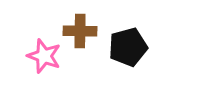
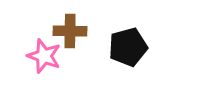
brown cross: moved 10 px left
